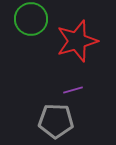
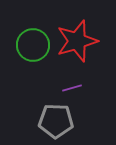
green circle: moved 2 px right, 26 px down
purple line: moved 1 px left, 2 px up
